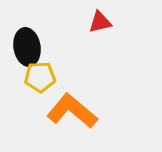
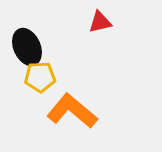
black ellipse: rotated 15 degrees counterclockwise
